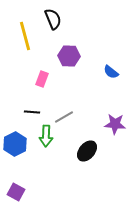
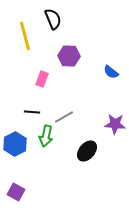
green arrow: rotated 10 degrees clockwise
